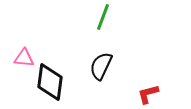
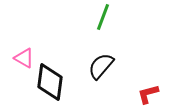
pink triangle: rotated 25 degrees clockwise
black semicircle: rotated 16 degrees clockwise
